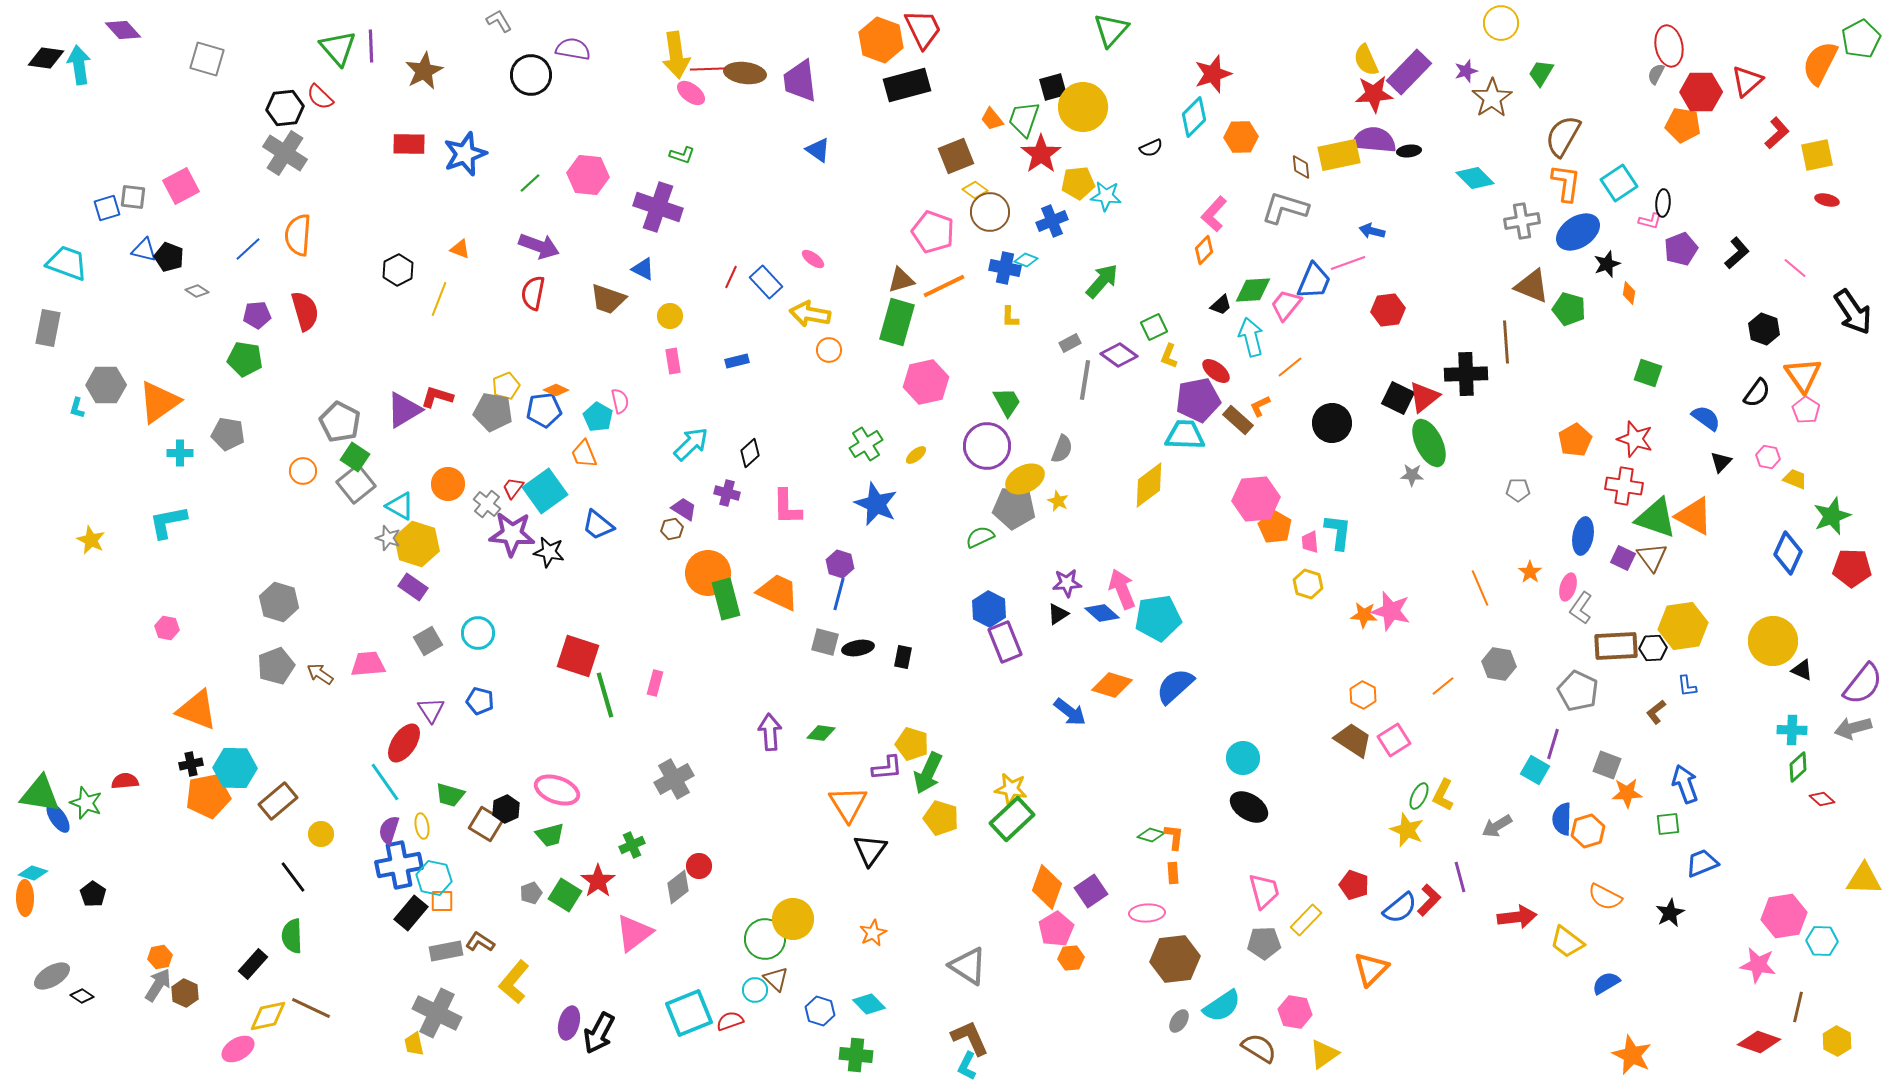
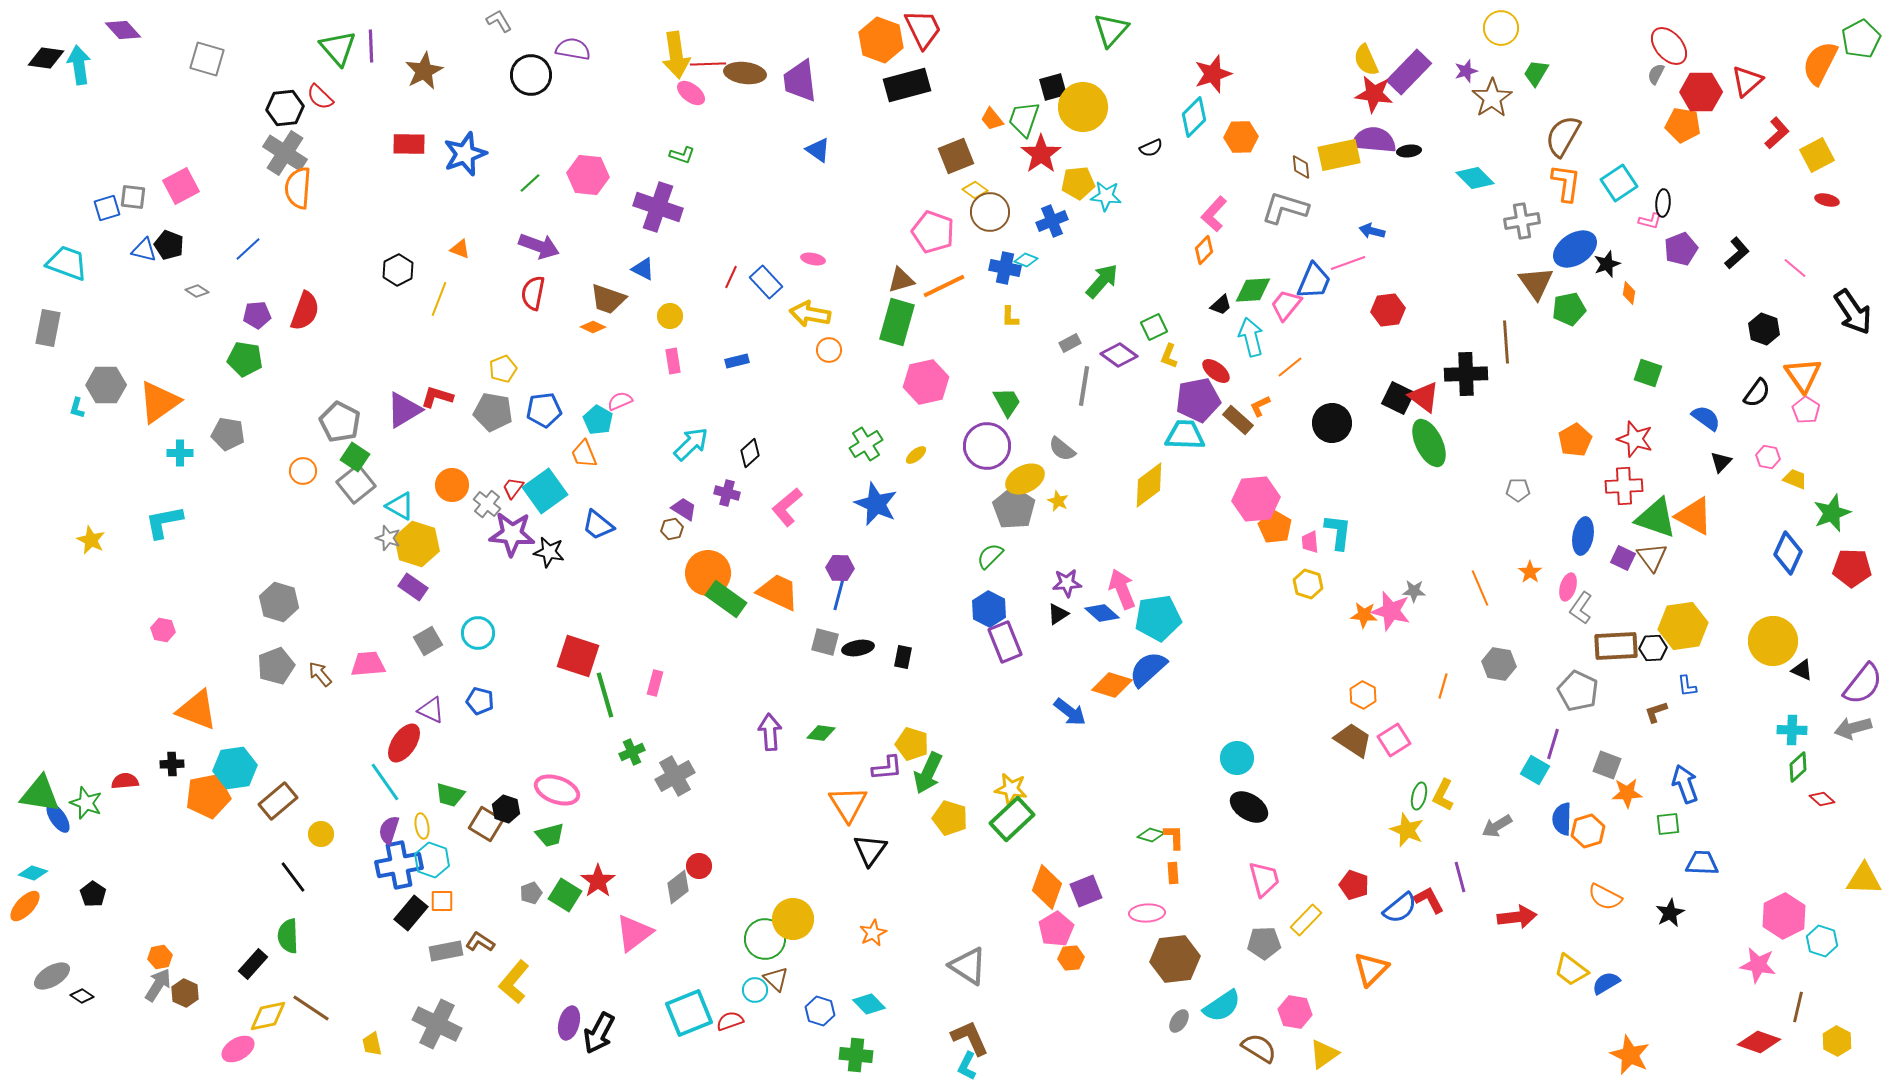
yellow circle at (1501, 23): moved 5 px down
red ellipse at (1669, 46): rotated 30 degrees counterclockwise
red line at (708, 69): moved 5 px up
green trapezoid at (1541, 73): moved 5 px left
red star at (1374, 94): rotated 12 degrees clockwise
yellow square at (1817, 155): rotated 16 degrees counterclockwise
blue ellipse at (1578, 232): moved 3 px left, 17 px down
orange semicircle at (298, 235): moved 47 px up
black pentagon at (169, 257): moved 12 px up
pink ellipse at (813, 259): rotated 25 degrees counterclockwise
brown triangle at (1532, 286): moved 4 px right, 3 px up; rotated 33 degrees clockwise
green pentagon at (1569, 309): rotated 28 degrees counterclockwise
red semicircle at (305, 311): rotated 36 degrees clockwise
gray line at (1085, 380): moved 1 px left, 6 px down
yellow pentagon at (506, 386): moved 3 px left, 17 px up
orange diamond at (556, 390): moved 37 px right, 63 px up
red triangle at (1424, 397): rotated 44 degrees counterclockwise
pink semicircle at (620, 401): rotated 100 degrees counterclockwise
cyan pentagon at (598, 417): moved 3 px down
gray semicircle at (1062, 449): rotated 108 degrees clockwise
gray star at (1412, 475): moved 2 px right, 116 px down
orange circle at (448, 484): moved 4 px right, 1 px down
red cross at (1624, 486): rotated 12 degrees counterclockwise
pink L-shape at (787, 507): rotated 51 degrees clockwise
gray pentagon at (1014, 508): rotated 27 degrees clockwise
green star at (1832, 516): moved 3 px up
cyan L-shape at (168, 522): moved 4 px left
green semicircle at (980, 537): moved 10 px right, 19 px down; rotated 20 degrees counterclockwise
purple hexagon at (840, 564): moved 4 px down; rotated 16 degrees counterclockwise
green rectangle at (726, 599): rotated 39 degrees counterclockwise
pink hexagon at (167, 628): moved 4 px left, 2 px down
brown arrow at (320, 674): rotated 16 degrees clockwise
blue semicircle at (1175, 686): moved 27 px left, 17 px up
orange line at (1443, 686): rotated 35 degrees counterclockwise
purple triangle at (431, 710): rotated 32 degrees counterclockwise
brown L-shape at (1656, 712): rotated 20 degrees clockwise
cyan circle at (1243, 758): moved 6 px left
black cross at (191, 764): moved 19 px left; rotated 10 degrees clockwise
cyan hexagon at (235, 768): rotated 9 degrees counterclockwise
gray cross at (674, 779): moved 1 px right, 3 px up
green ellipse at (1419, 796): rotated 12 degrees counterclockwise
black hexagon at (506, 809): rotated 16 degrees counterclockwise
yellow pentagon at (941, 818): moved 9 px right
orange L-shape at (1174, 837): rotated 8 degrees counterclockwise
green cross at (632, 845): moved 93 px up
blue trapezoid at (1702, 863): rotated 24 degrees clockwise
cyan hexagon at (434, 878): moved 2 px left, 18 px up; rotated 8 degrees clockwise
purple square at (1091, 891): moved 5 px left; rotated 12 degrees clockwise
pink trapezoid at (1264, 891): moved 12 px up
orange ellipse at (25, 898): moved 8 px down; rotated 44 degrees clockwise
red L-shape at (1429, 900): rotated 72 degrees counterclockwise
pink hexagon at (1784, 916): rotated 18 degrees counterclockwise
green semicircle at (292, 936): moved 4 px left
cyan hexagon at (1822, 941): rotated 16 degrees clockwise
yellow trapezoid at (1567, 942): moved 4 px right, 28 px down
brown line at (311, 1008): rotated 9 degrees clockwise
gray cross at (437, 1013): moved 11 px down
yellow trapezoid at (414, 1044): moved 42 px left
orange star at (1632, 1055): moved 2 px left
